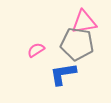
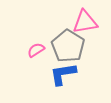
pink triangle: moved 1 px right
gray pentagon: moved 9 px left, 2 px down; rotated 24 degrees clockwise
